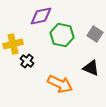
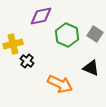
green hexagon: moved 5 px right; rotated 10 degrees clockwise
